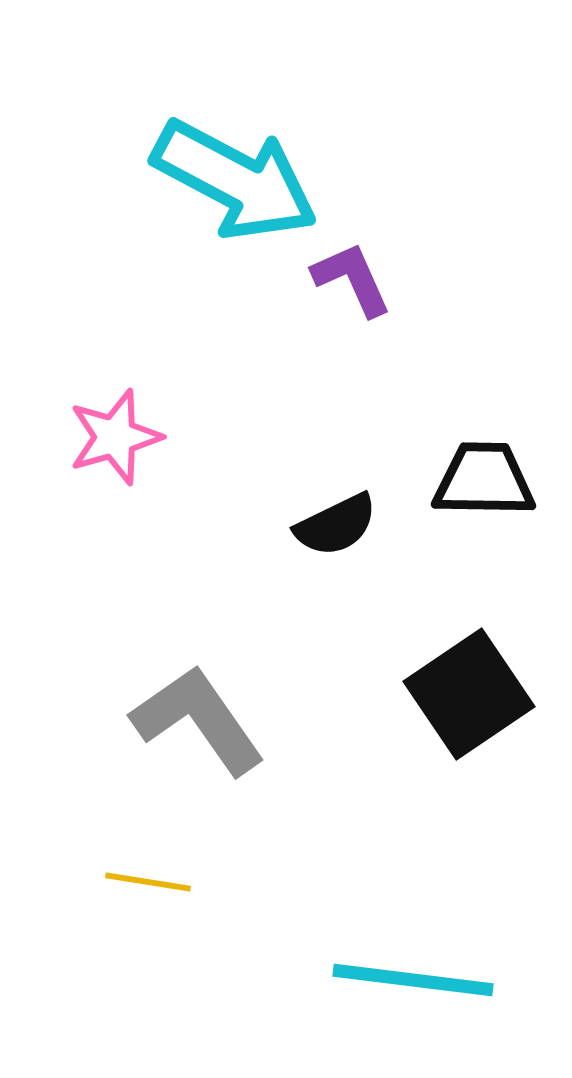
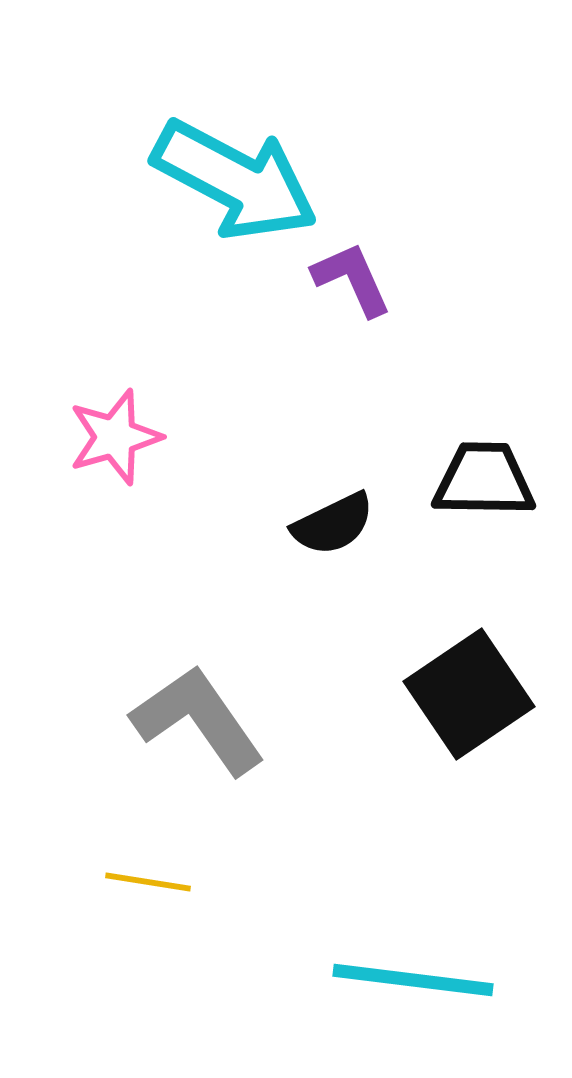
black semicircle: moved 3 px left, 1 px up
